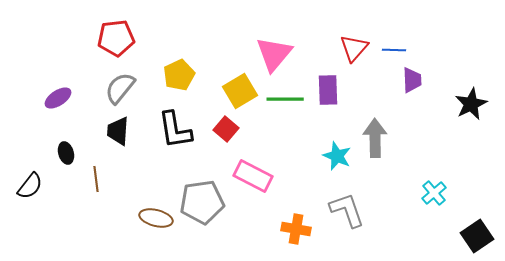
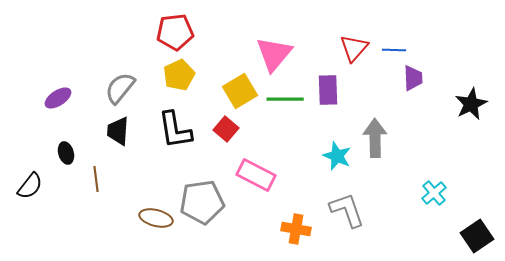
red pentagon: moved 59 px right, 6 px up
purple trapezoid: moved 1 px right, 2 px up
pink rectangle: moved 3 px right, 1 px up
